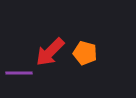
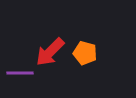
purple line: moved 1 px right
